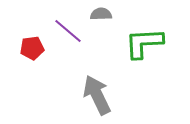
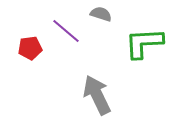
gray semicircle: rotated 20 degrees clockwise
purple line: moved 2 px left
red pentagon: moved 2 px left
